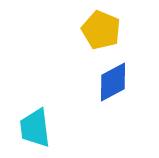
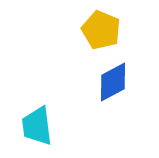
cyan trapezoid: moved 2 px right, 2 px up
